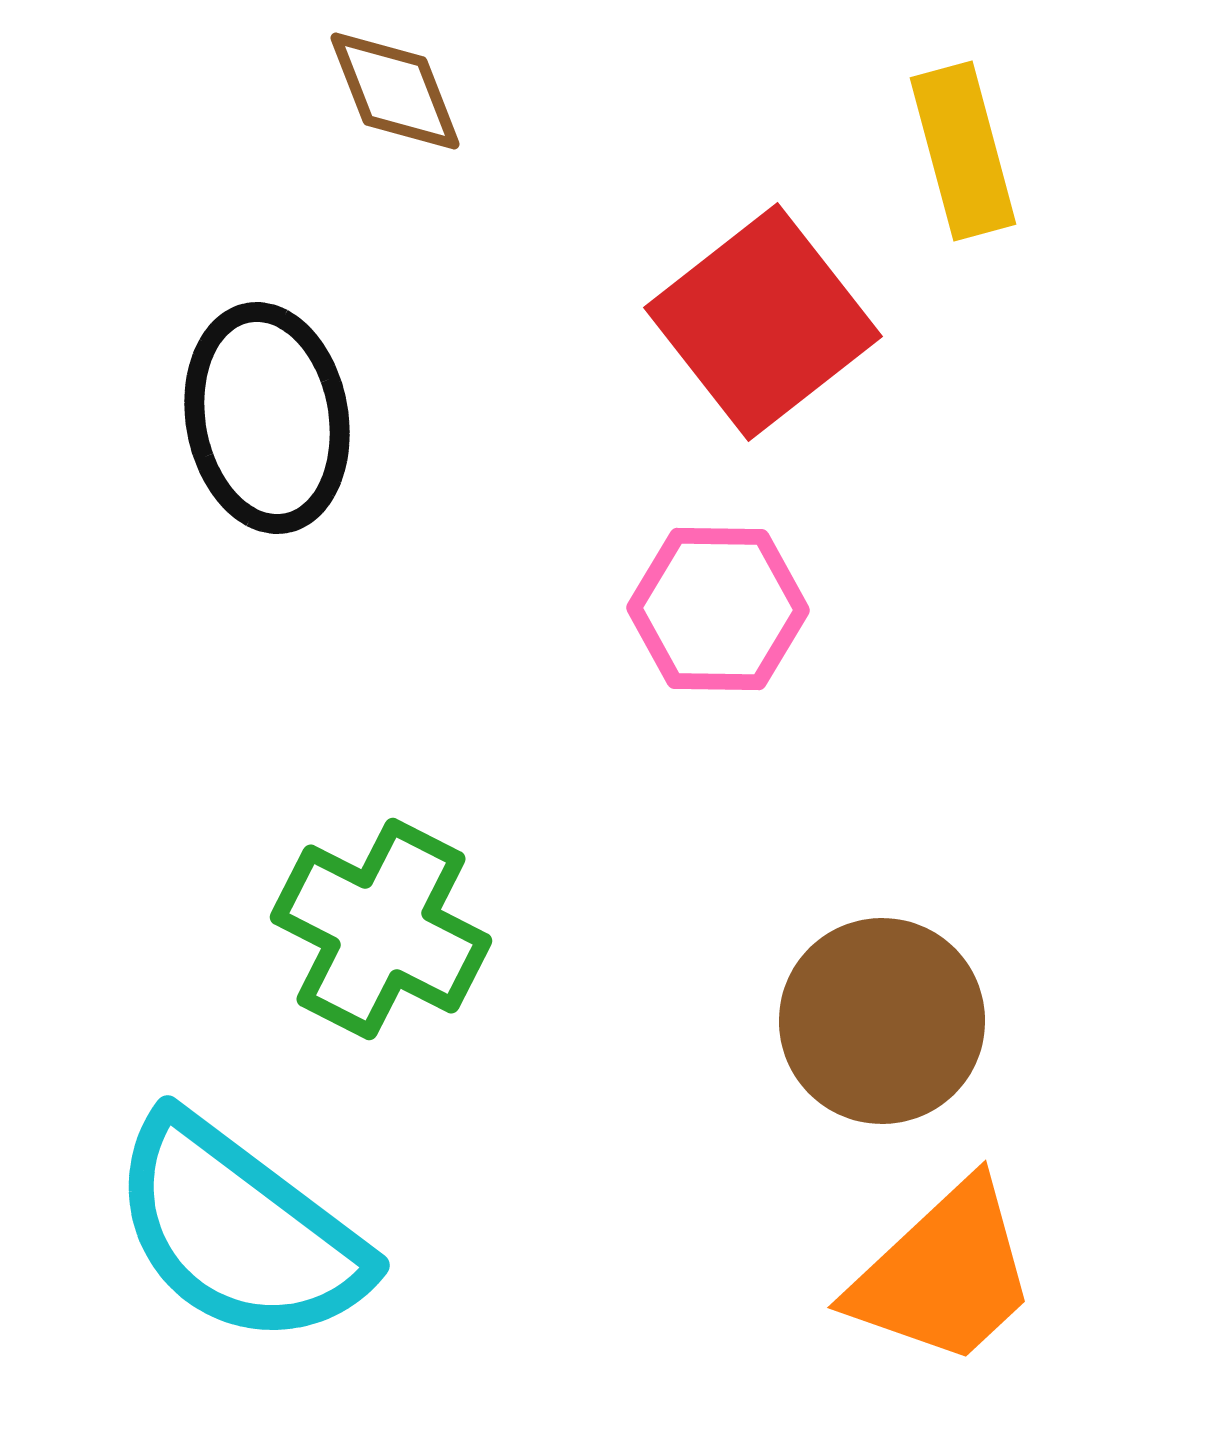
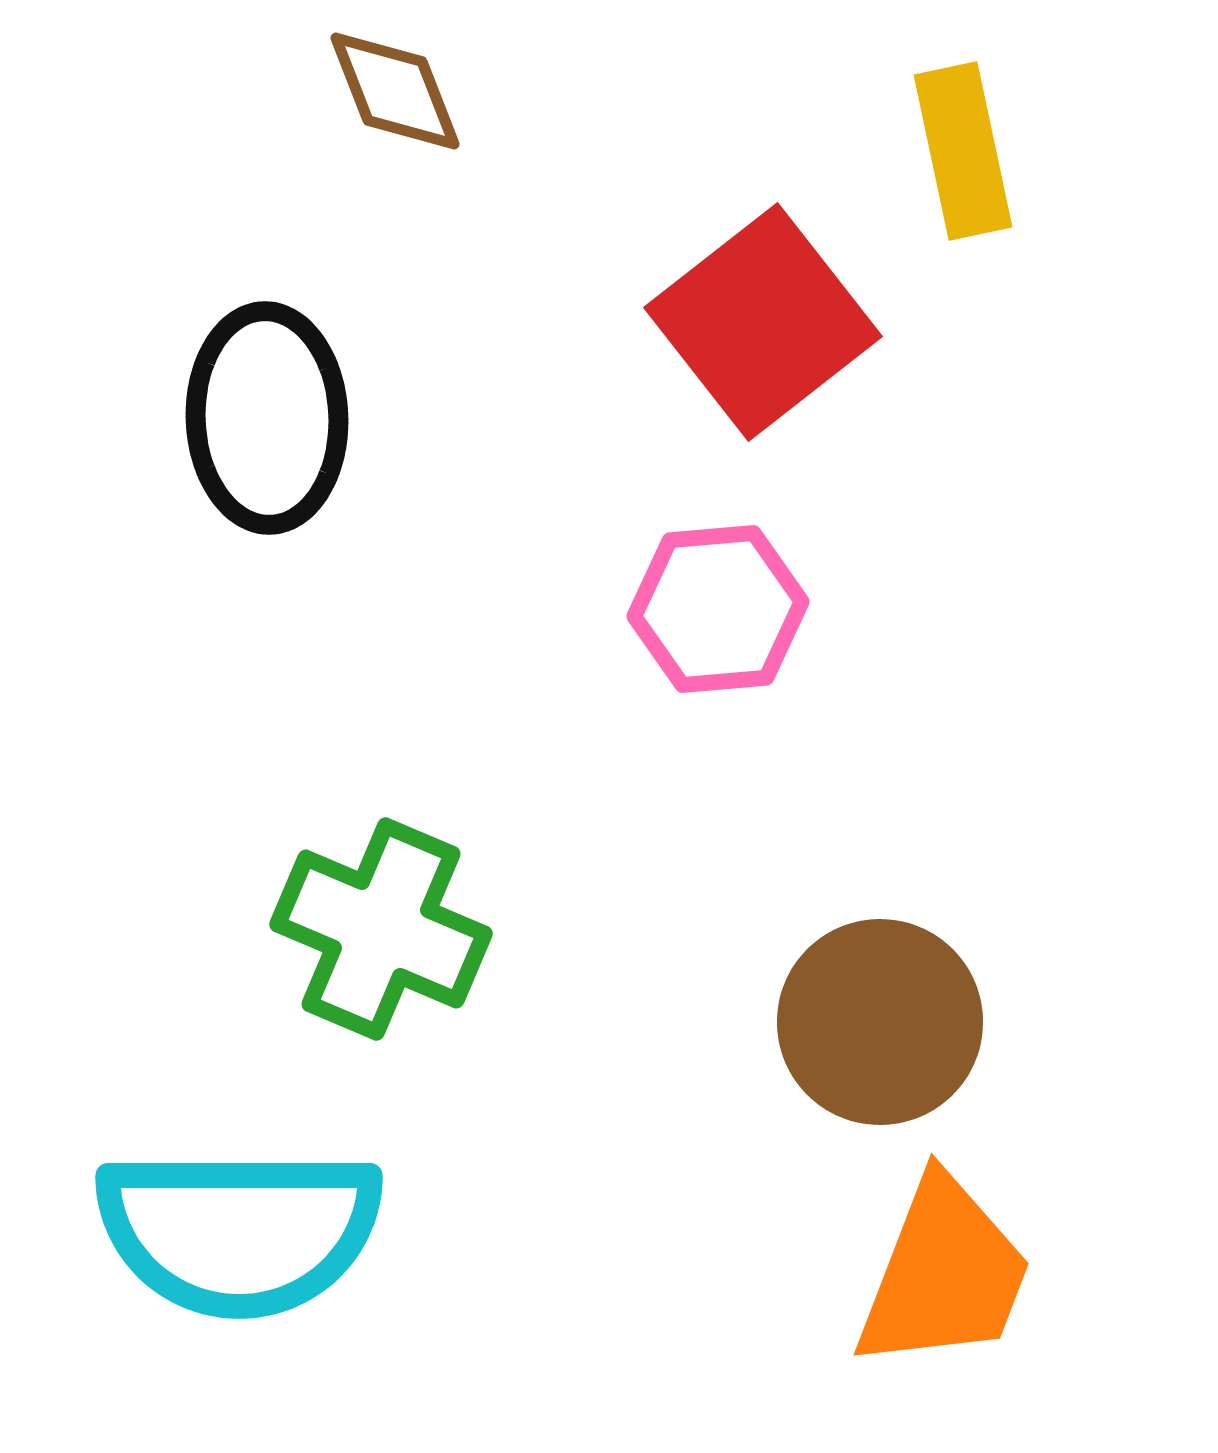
yellow rectangle: rotated 3 degrees clockwise
black ellipse: rotated 8 degrees clockwise
pink hexagon: rotated 6 degrees counterclockwise
green cross: rotated 4 degrees counterclockwise
brown circle: moved 2 px left, 1 px down
cyan semicircle: rotated 37 degrees counterclockwise
orange trapezoid: rotated 26 degrees counterclockwise
